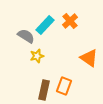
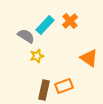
orange rectangle: rotated 48 degrees clockwise
